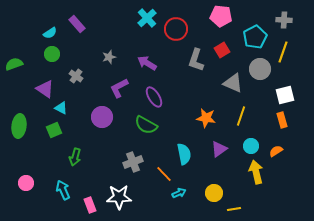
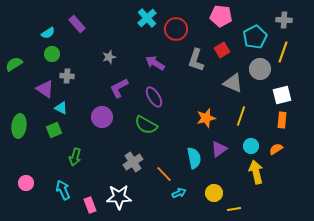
cyan semicircle at (50, 33): moved 2 px left
purple arrow at (147, 63): moved 8 px right
green semicircle at (14, 64): rotated 12 degrees counterclockwise
gray cross at (76, 76): moved 9 px left; rotated 32 degrees counterclockwise
white square at (285, 95): moved 3 px left
orange star at (206, 118): rotated 24 degrees counterclockwise
orange rectangle at (282, 120): rotated 21 degrees clockwise
orange semicircle at (276, 151): moved 2 px up
cyan semicircle at (184, 154): moved 10 px right, 4 px down
gray cross at (133, 162): rotated 12 degrees counterclockwise
